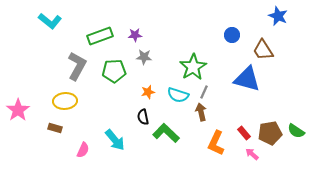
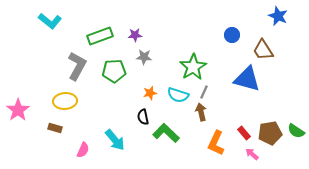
orange star: moved 2 px right, 1 px down
